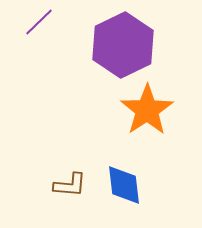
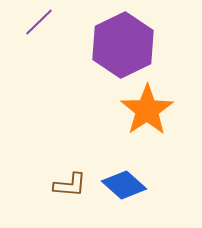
blue diamond: rotated 42 degrees counterclockwise
